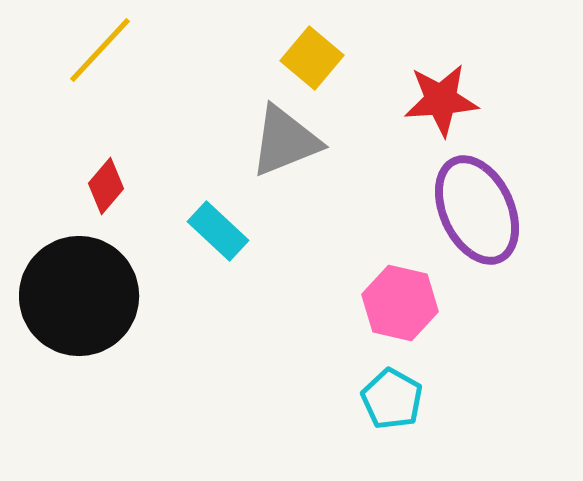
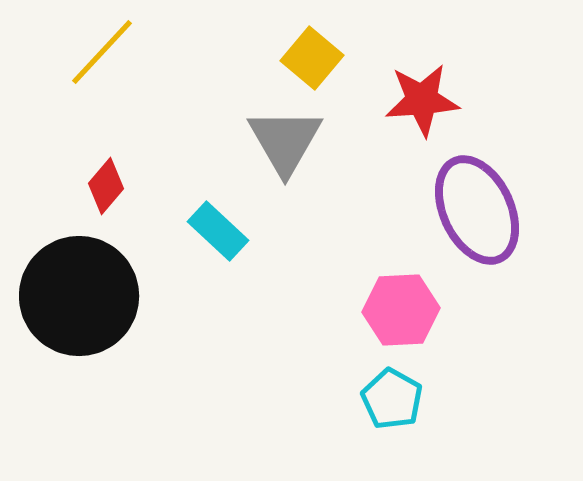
yellow line: moved 2 px right, 2 px down
red star: moved 19 px left
gray triangle: rotated 38 degrees counterclockwise
pink hexagon: moved 1 px right, 7 px down; rotated 16 degrees counterclockwise
